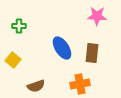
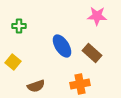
blue ellipse: moved 2 px up
brown rectangle: rotated 54 degrees counterclockwise
yellow square: moved 2 px down
